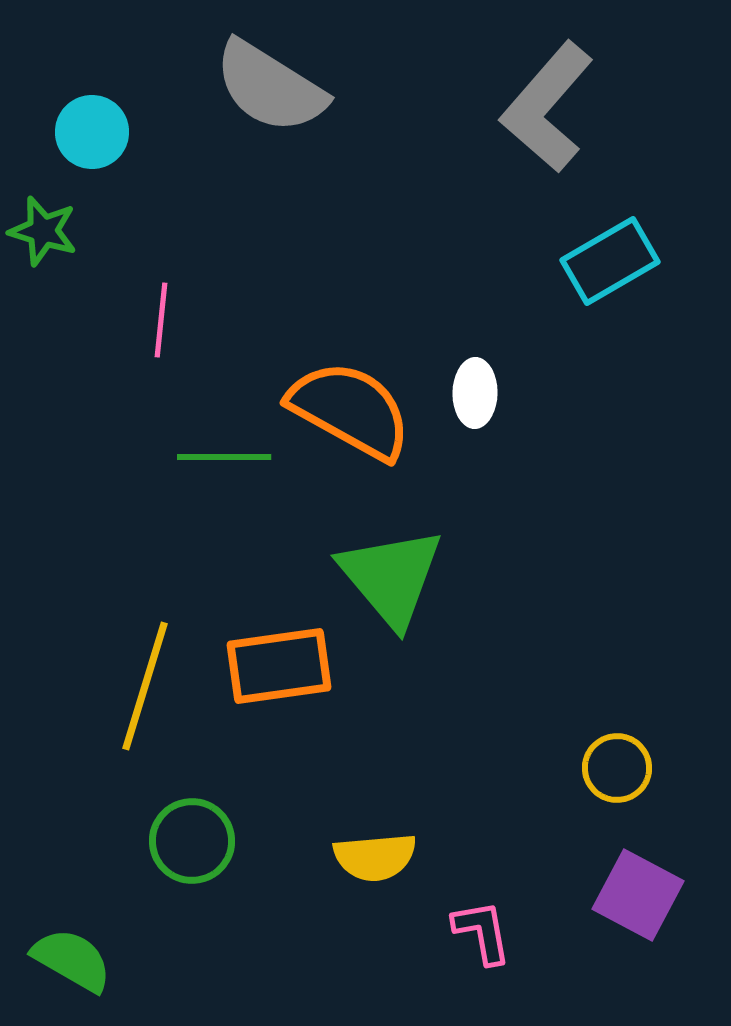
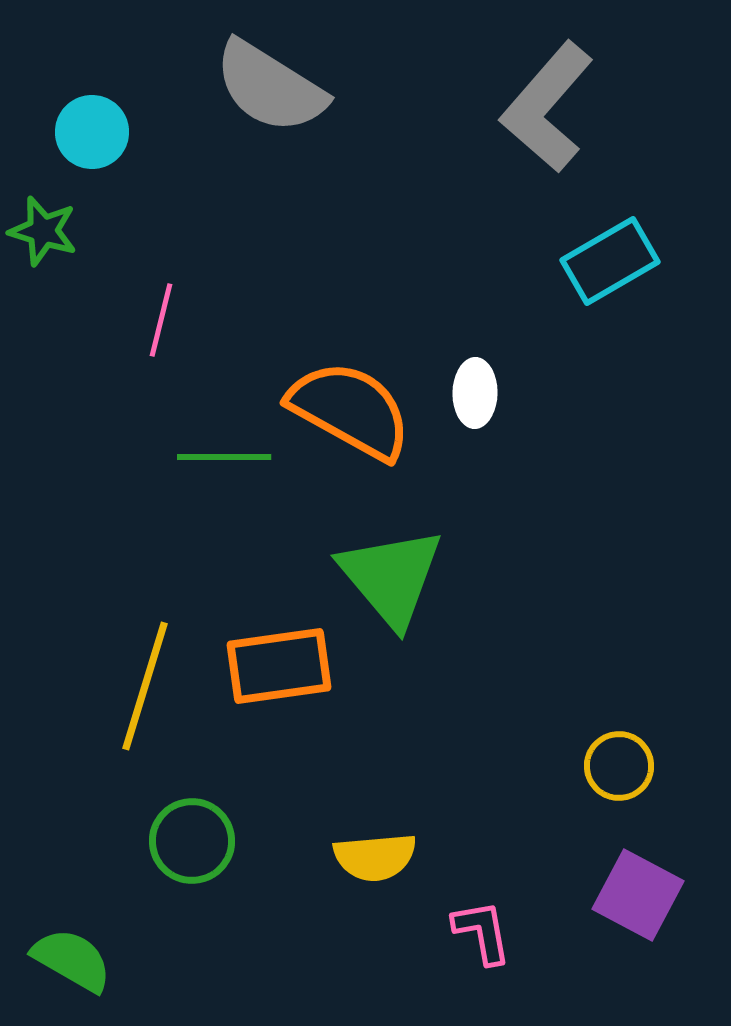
pink line: rotated 8 degrees clockwise
yellow circle: moved 2 px right, 2 px up
